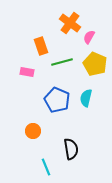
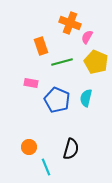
orange cross: rotated 15 degrees counterclockwise
pink semicircle: moved 2 px left
yellow pentagon: moved 1 px right, 2 px up
pink rectangle: moved 4 px right, 11 px down
orange circle: moved 4 px left, 16 px down
black semicircle: rotated 25 degrees clockwise
